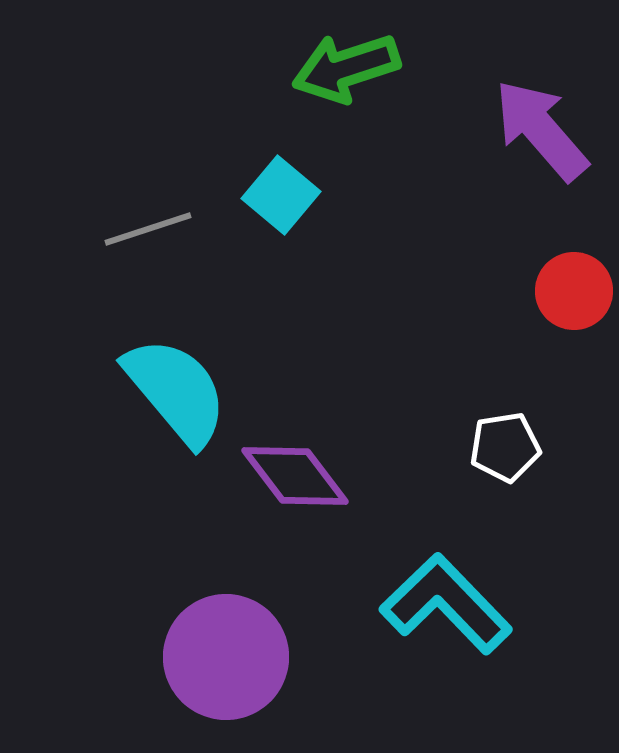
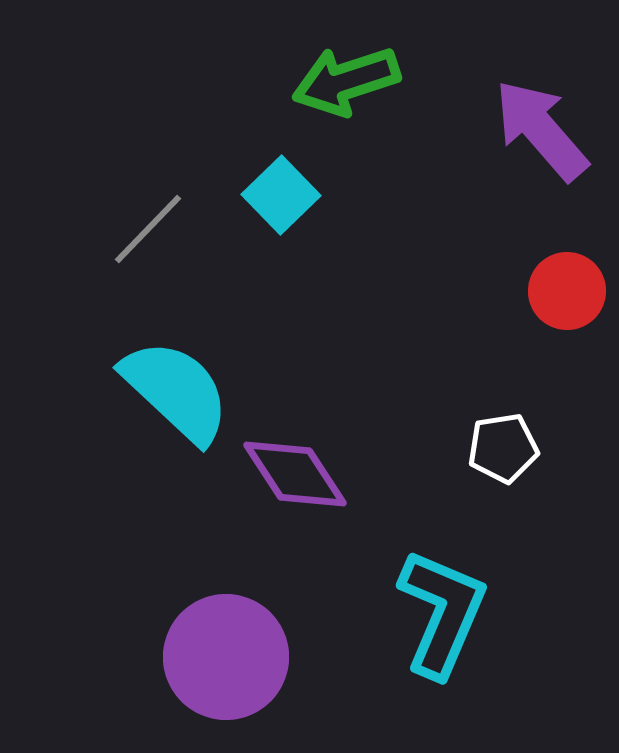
green arrow: moved 13 px down
cyan square: rotated 6 degrees clockwise
gray line: rotated 28 degrees counterclockwise
red circle: moved 7 px left
cyan semicircle: rotated 7 degrees counterclockwise
white pentagon: moved 2 px left, 1 px down
purple diamond: moved 2 px up; rotated 4 degrees clockwise
cyan L-shape: moved 4 px left, 9 px down; rotated 67 degrees clockwise
